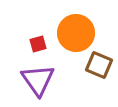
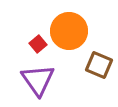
orange circle: moved 7 px left, 2 px up
red square: rotated 24 degrees counterclockwise
